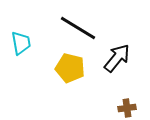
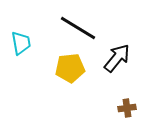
yellow pentagon: rotated 20 degrees counterclockwise
